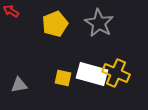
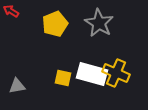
gray triangle: moved 2 px left, 1 px down
